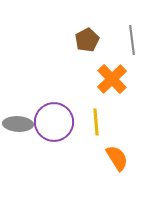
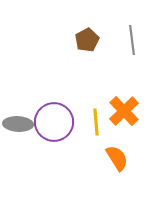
orange cross: moved 12 px right, 32 px down
